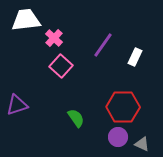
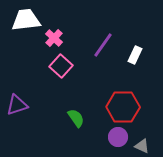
white rectangle: moved 2 px up
gray triangle: moved 2 px down
